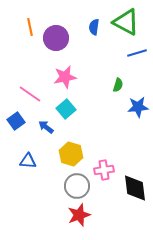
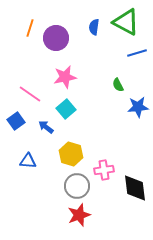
orange line: moved 1 px down; rotated 30 degrees clockwise
green semicircle: rotated 136 degrees clockwise
